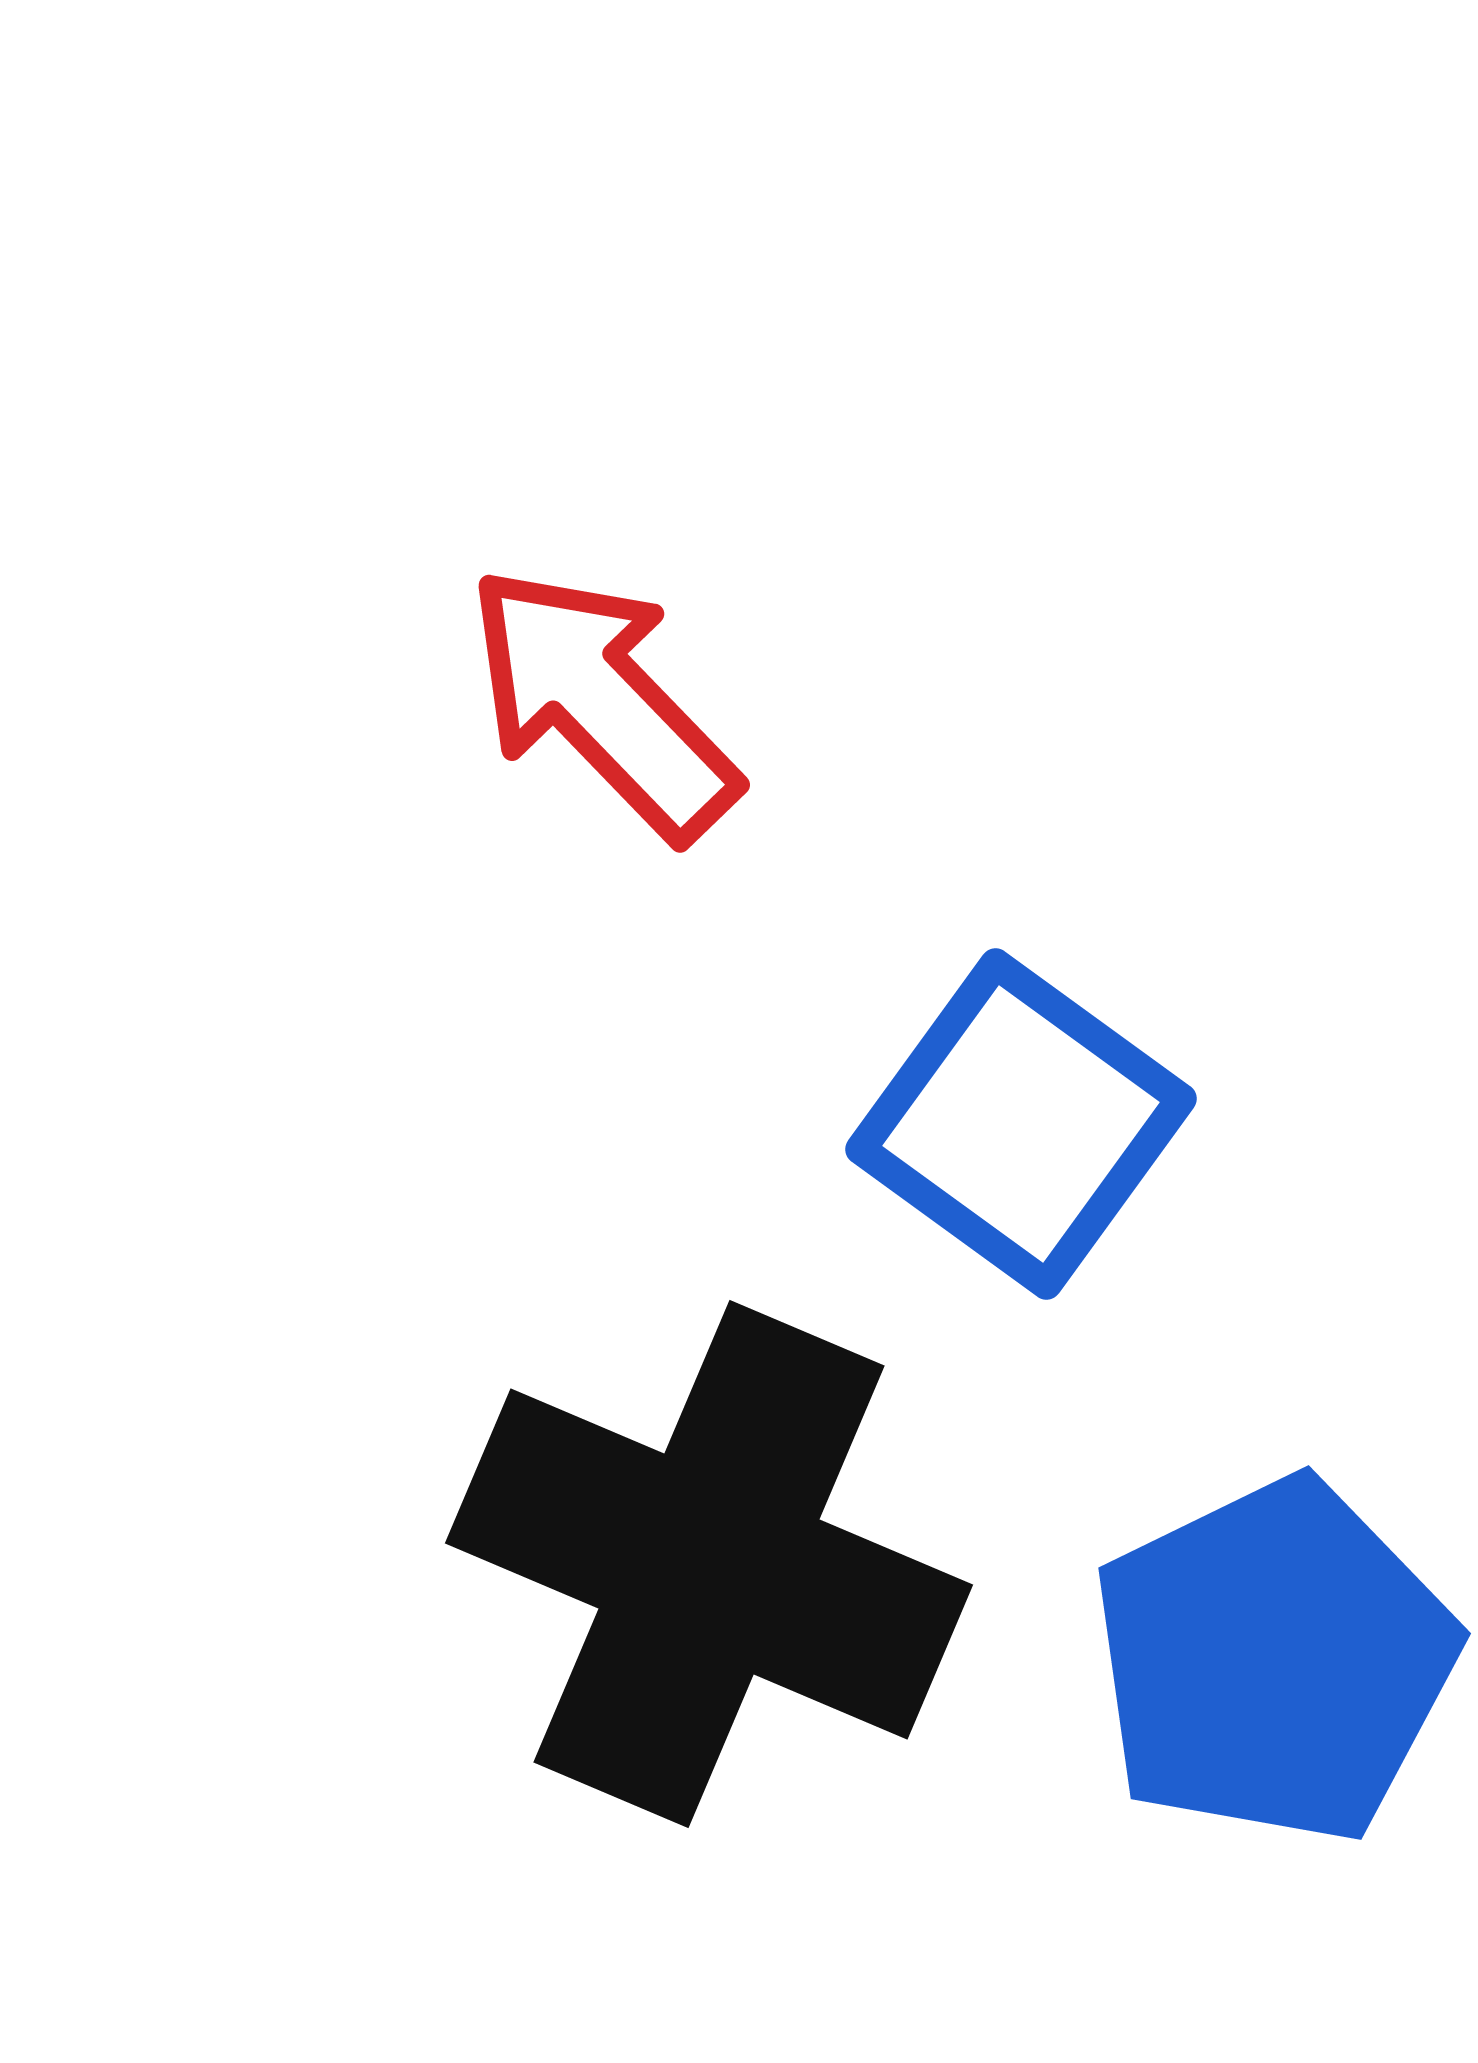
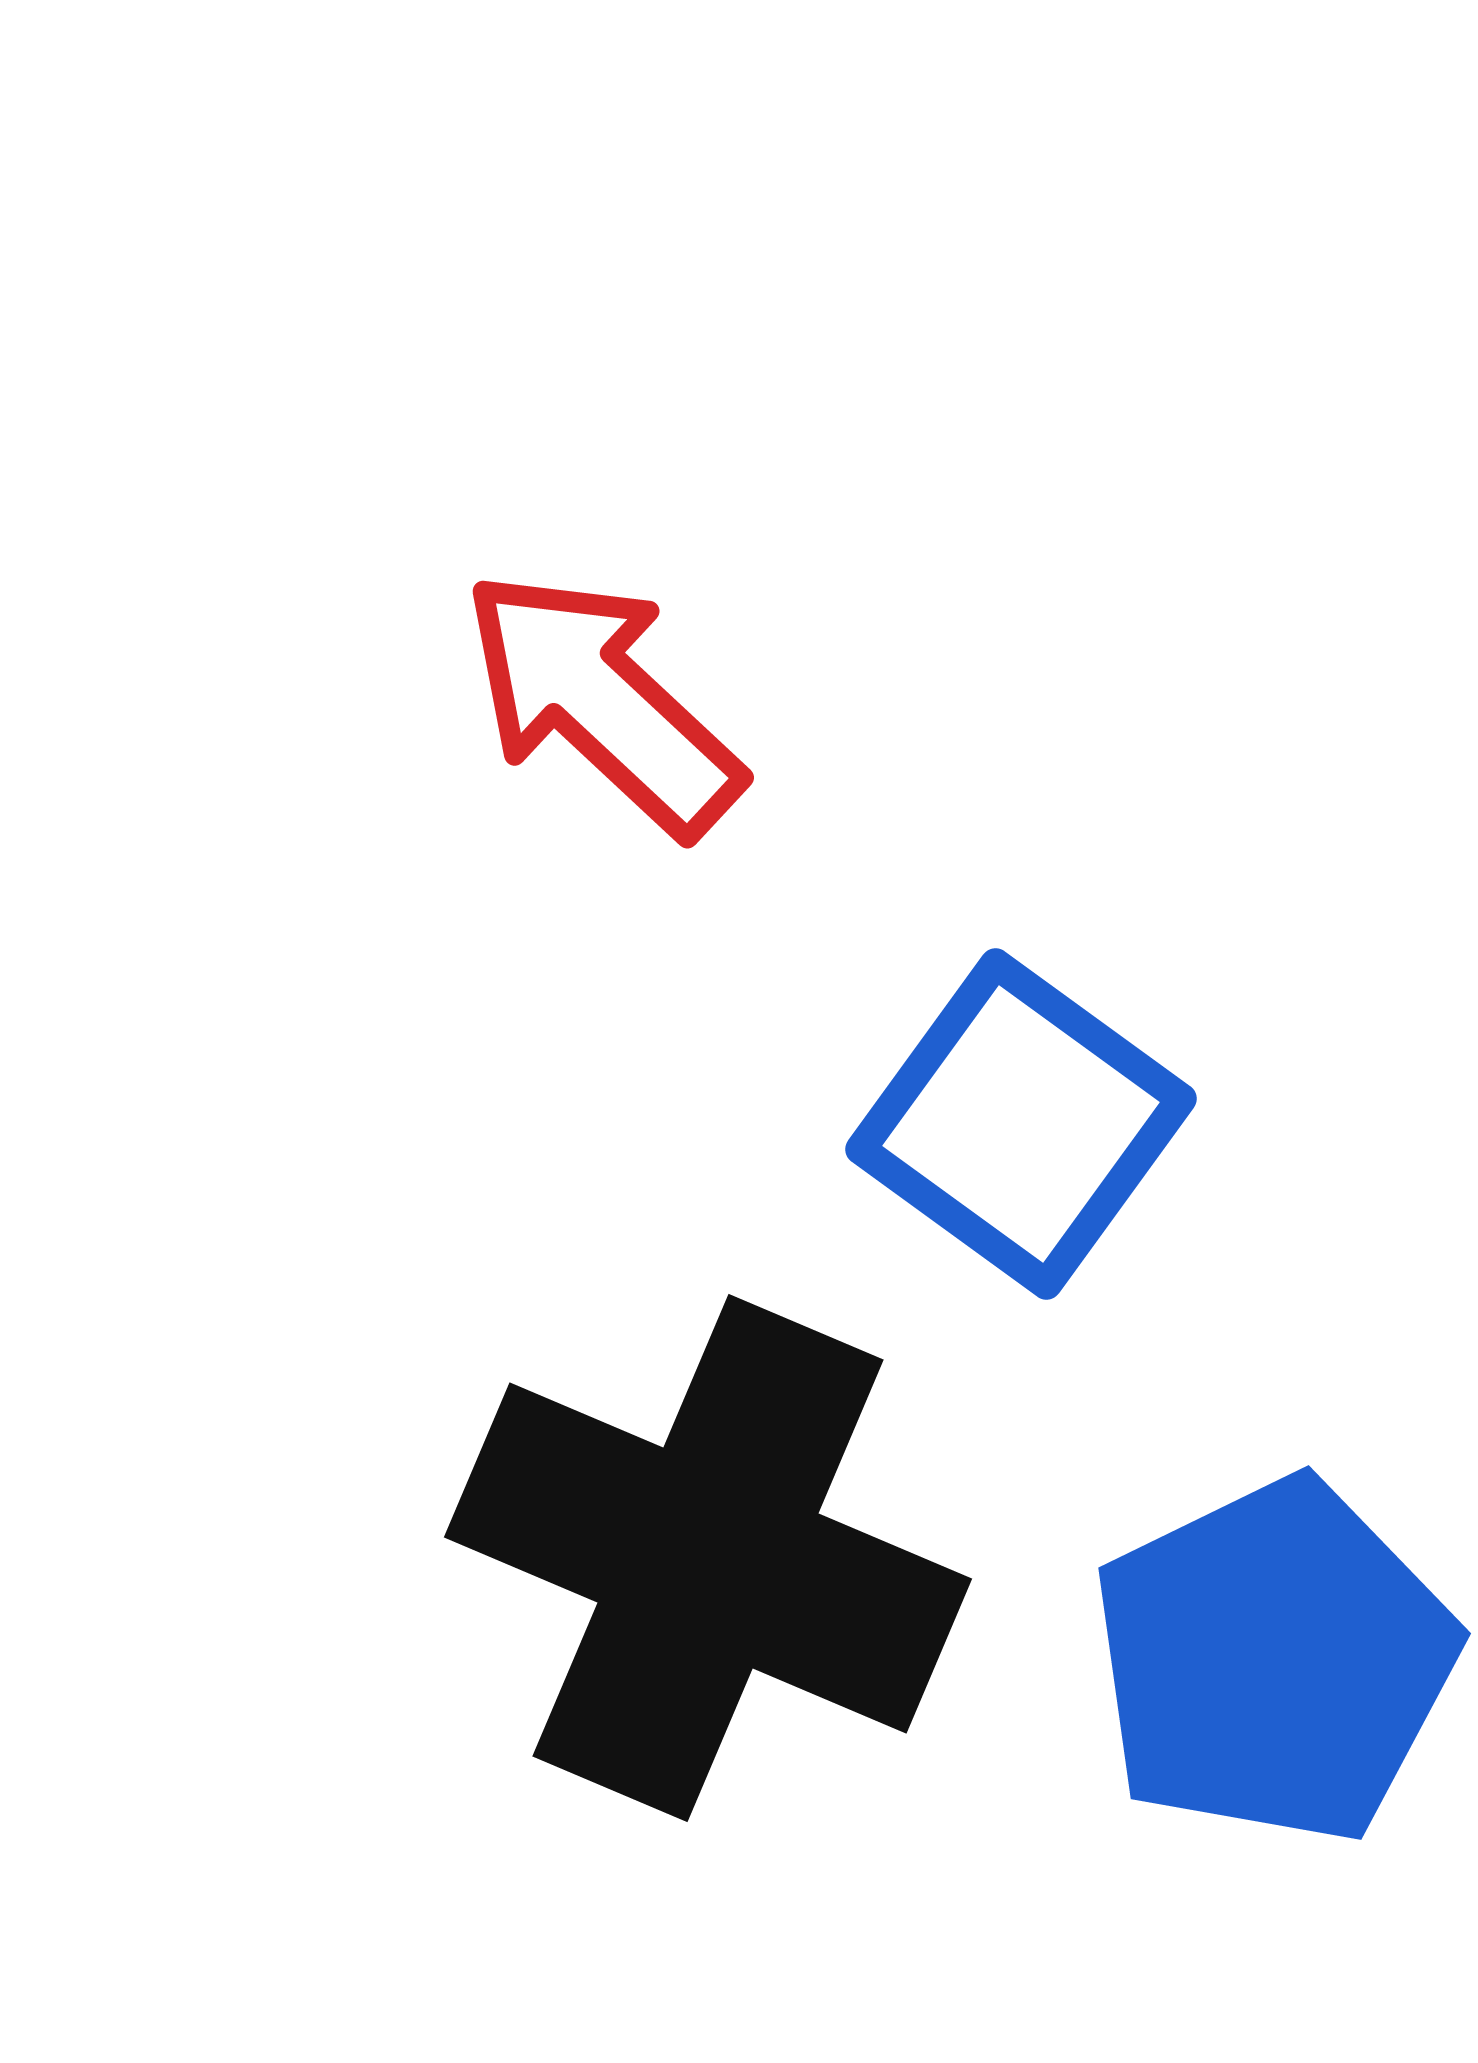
red arrow: rotated 3 degrees counterclockwise
black cross: moved 1 px left, 6 px up
